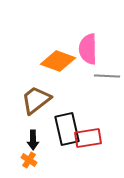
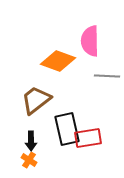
pink semicircle: moved 2 px right, 8 px up
black arrow: moved 2 px left, 1 px down
